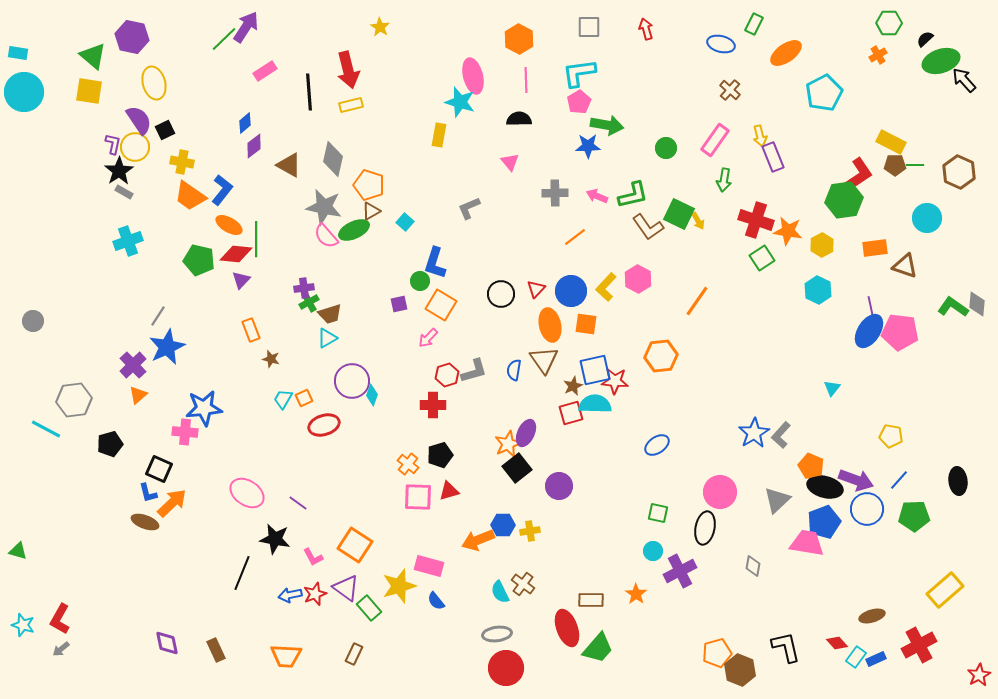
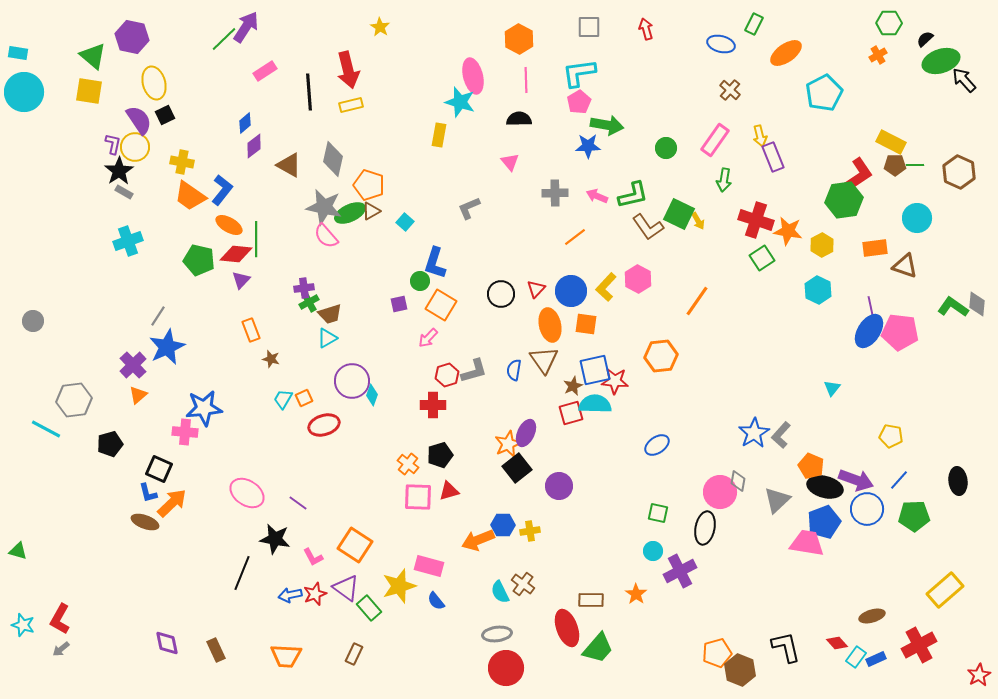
black square at (165, 130): moved 15 px up
cyan circle at (927, 218): moved 10 px left
green ellipse at (354, 230): moved 4 px left, 17 px up
gray diamond at (753, 566): moved 15 px left, 85 px up
